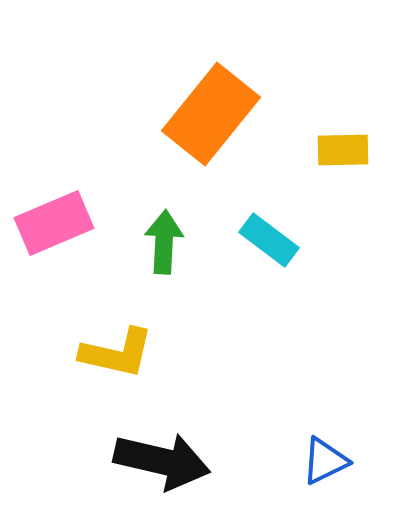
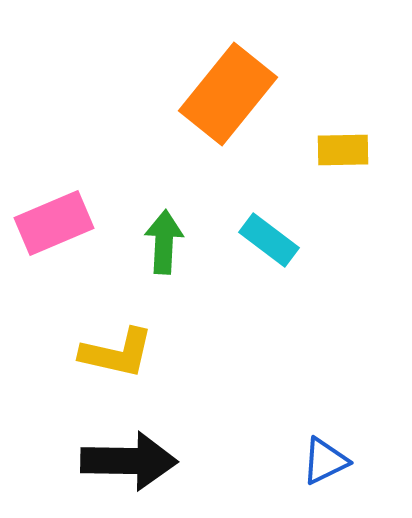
orange rectangle: moved 17 px right, 20 px up
black arrow: moved 33 px left; rotated 12 degrees counterclockwise
